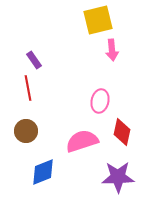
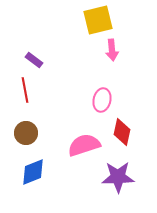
purple rectangle: rotated 18 degrees counterclockwise
red line: moved 3 px left, 2 px down
pink ellipse: moved 2 px right, 1 px up
brown circle: moved 2 px down
pink semicircle: moved 2 px right, 4 px down
blue diamond: moved 10 px left
